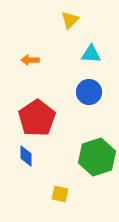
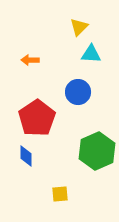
yellow triangle: moved 9 px right, 7 px down
blue circle: moved 11 px left
green hexagon: moved 6 px up; rotated 6 degrees counterclockwise
yellow square: rotated 18 degrees counterclockwise
